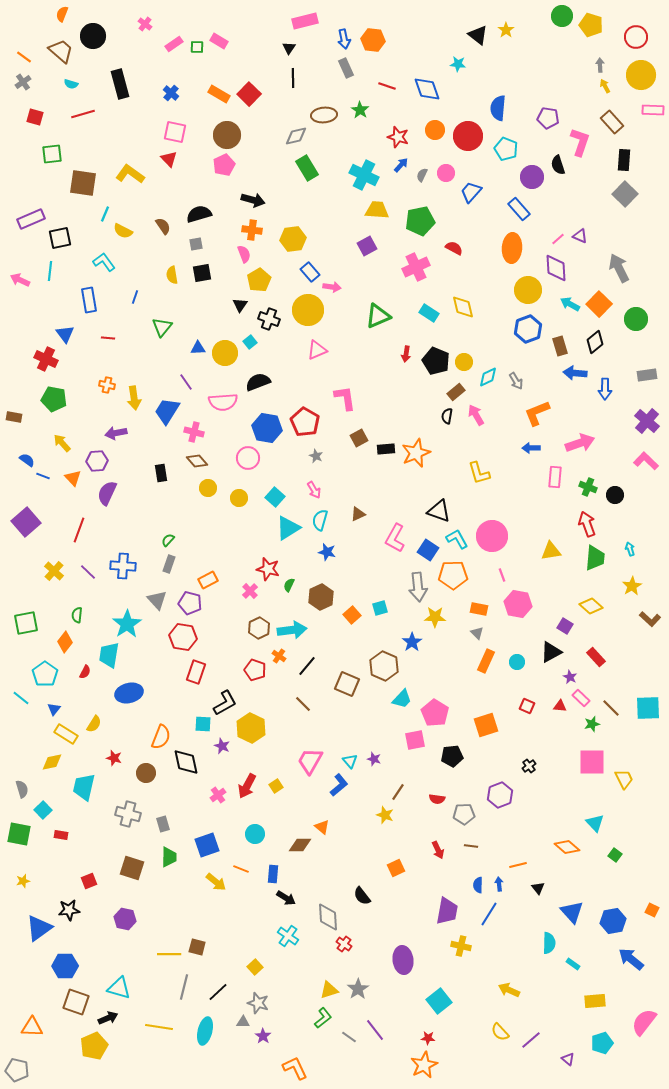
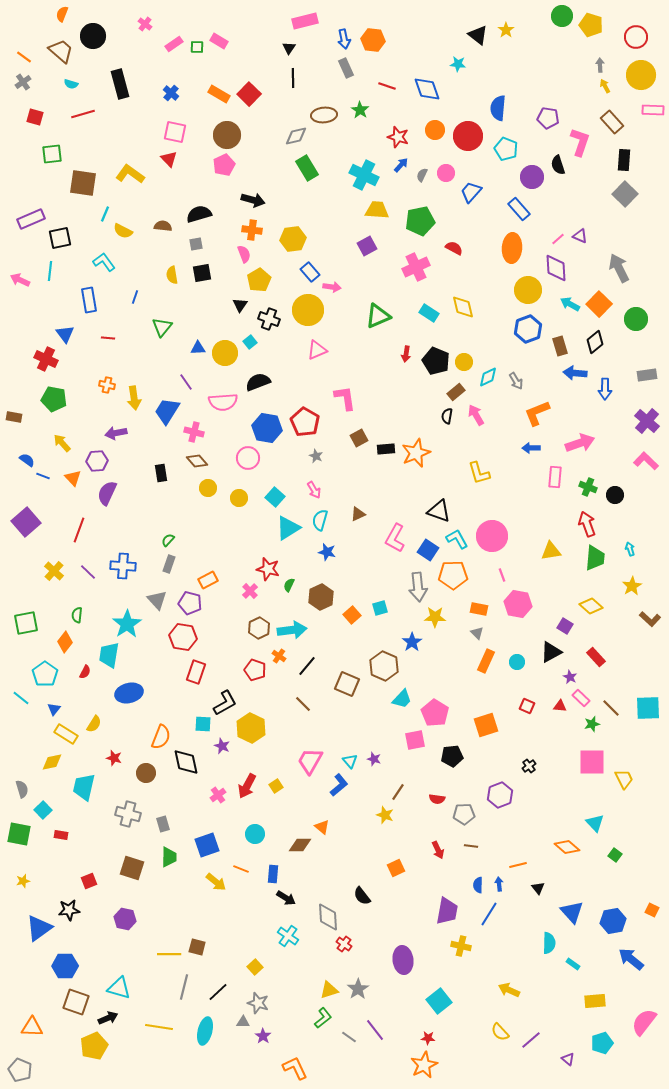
brown semicircle at (163, 226): rotated 48 degrees counterclockwise
gray pentagon at (17, 1070): moved 3 px right; rotated 10 degrees clockwise
